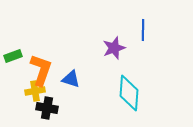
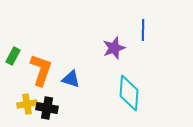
green rectangle: rotated 42 degrees counterclockwise
yellow cross: moved 8 px left, 13 px down
